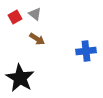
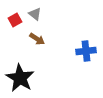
red square: moved 3 px down
